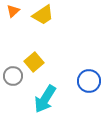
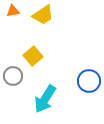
orange triangle: rotated 32 degrees clockwise
yellow square: moved 1 px left, 6 px up
